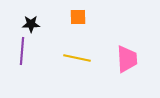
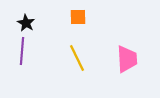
black star: moved 5 px left, 1 px up; rotated 30 degrees clockwise
yellow line: rotated 52 degrees clockwise
